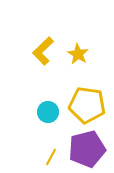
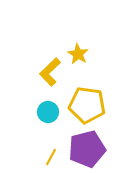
yellow L-shape: moved 7 px right, 21 px down
